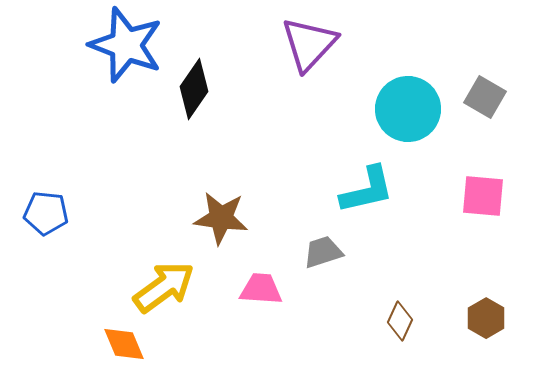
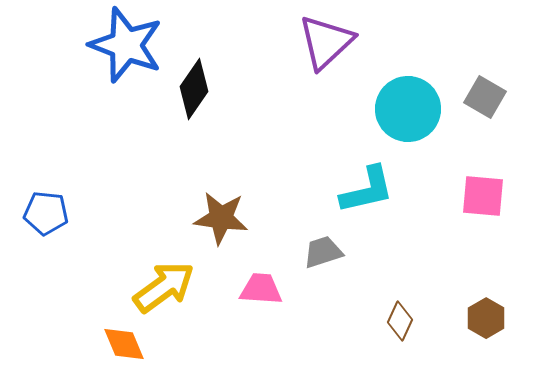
purple triangle: moved 17 px right, 2 px up; rotated 4 degrees clockwise
